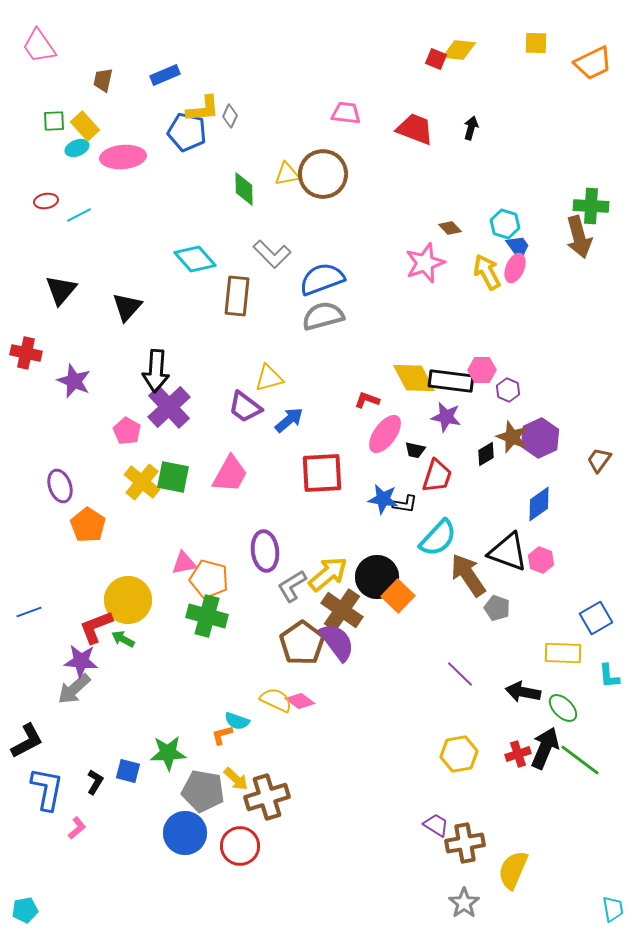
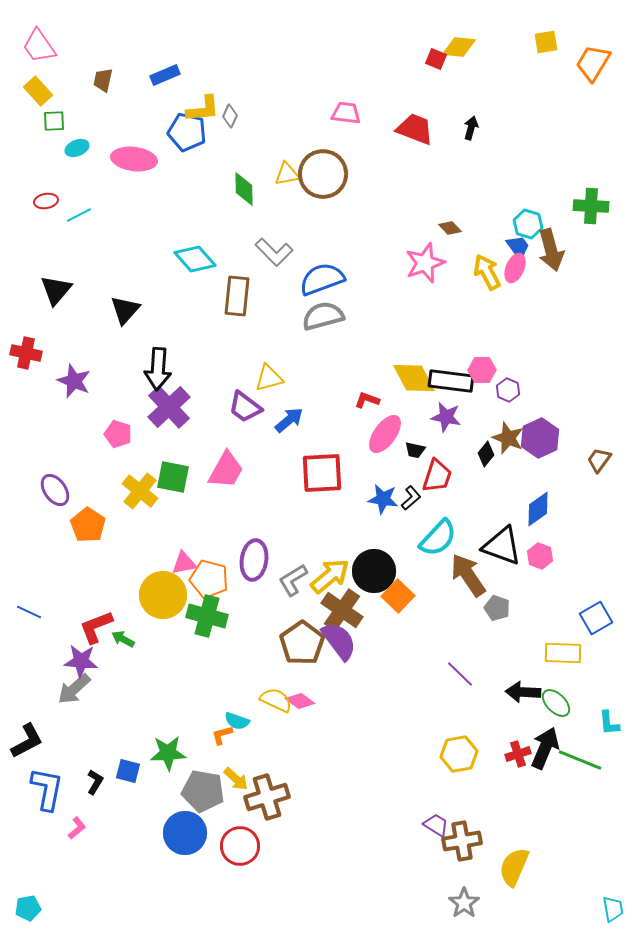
yellow square at (536, 43): moved 10 px right, 1 px up; rotated 10 degrees counterclockwise
yellow diamond at (459, 50): moved 3 px up
orange trapezoid at (593, 63): rotated 147 degrees clockwise
yellow rectangle at (85, 126): moved 47 px left, 35 px up
pink ellipse at (123, 157): moved 11 px right, 2 px down; rotated 12 degrees clockwise
cyan hexagon at (505, 224): moved 23 px right
brown arrow at (579, 237): moved 28 px left, 13 px down
gray L-shape at (272, 254): moved 2 px right, 2 px up
black triangle at (61, 290): moved 5 px left
black triangle at (127, 307): moved 2 px left, 3 px down
black arrow at (156, 371): moved 2 px right, 2 px up
pink pentagon at (127, 431): moved 9 px left, 3 px down; rotated 12 degrees counterclockwise
brown star at (512, 437): moved 4 px left, 1 px down
black diamond at (486, 454): rotated 20 degrees counterclockwise
pink trapezoid at (230, 474): moved 4 px left, 4 px up
yellow cross at (142, 482): moved 2 px left, 9 px down
purple ellipse at (60, 486): moved 5 px left, 4 px down; rotated 16 degrees counterclockwise
black L-shape at (405, 504): moved 6 px right, 6 px up; rotated 50 degrees counterclockwise
blue diamond at (539, 504): moved 1 px left, 5 px down
purple ellipse at (265, 551): moved 11 px left, 9 px down; rotated 15 degrees clockwise
black triangle at (508, 552): moved 6 px left, 6 px up
pink hexagon at (541, 560): moved 1 px left, 4 px up
yellow arrow at (328, 574): moved 2 px right, 2 px down
black circle at (377, 577): moved 3 px left, 6 px up
gray L-shape at (292, 586): moved 1 px right, 6 px up
yellow circle at (128, 600): moved 35 px right, 5 px up
blue line at (29, 612): rotated 45 degrees clockwise
purple semicircle at (337, 642): moved 2 px right, 1 px up
cyan L-shape at (609, 676): moved 47 px down
black arrow at (523, 692): rotated 8 degrees counterclockwise
green ellipse at (563, 708): moved 7 px left, 5 px up
green line at (580, 760): rotated 15 degrees counterclockwise
brown cross at (465, 843): moved 3 px left, 2 px up
yellow semicircle at (513, 870): moved 1 px right, 3 px up
cyan pentagon at (25, 910): moved 3 px right, 2 px up
